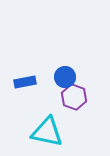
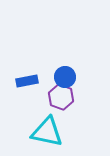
blue rectangle: moved 2 px right, 1 px up
purple hexagon: moved 13 px left
